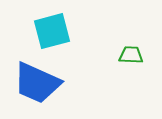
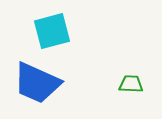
green trapezoid: moved 29 px down
